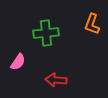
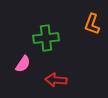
green cross: moved 5 px down
pink semicircle: moved 5 px right, 2 px down
